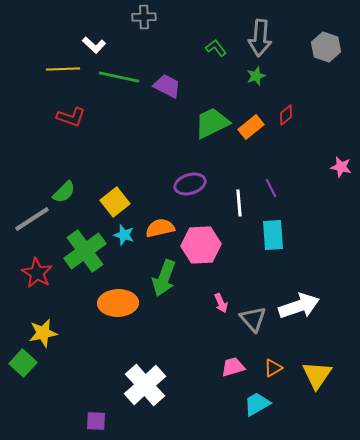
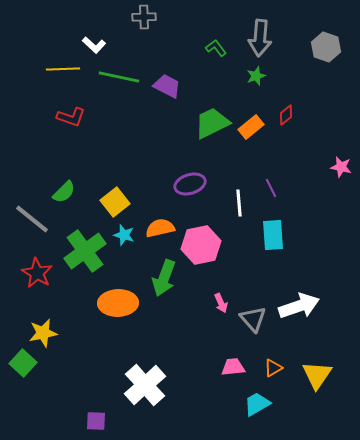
gray line: rotated 72 degrees clockwise
pink hexagon: rotated 9 degrees counterclockwise
pink trapezoid: rotated 10 degrees clockwise
